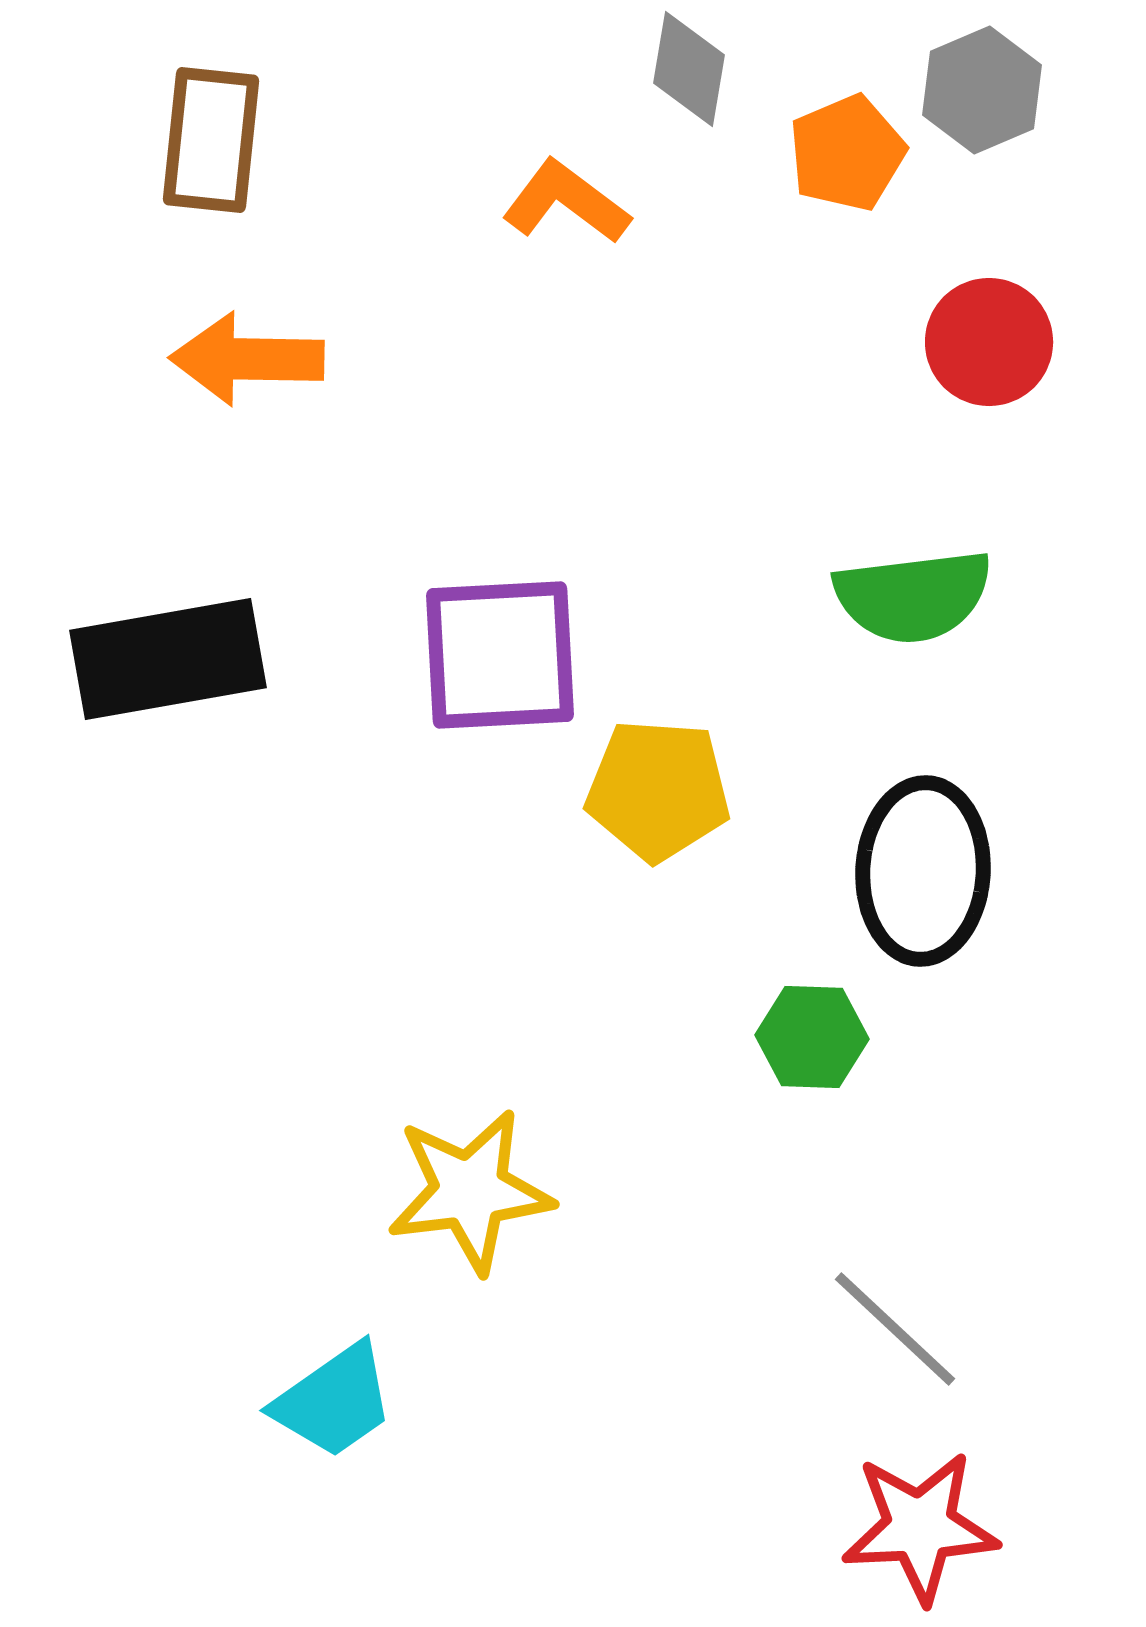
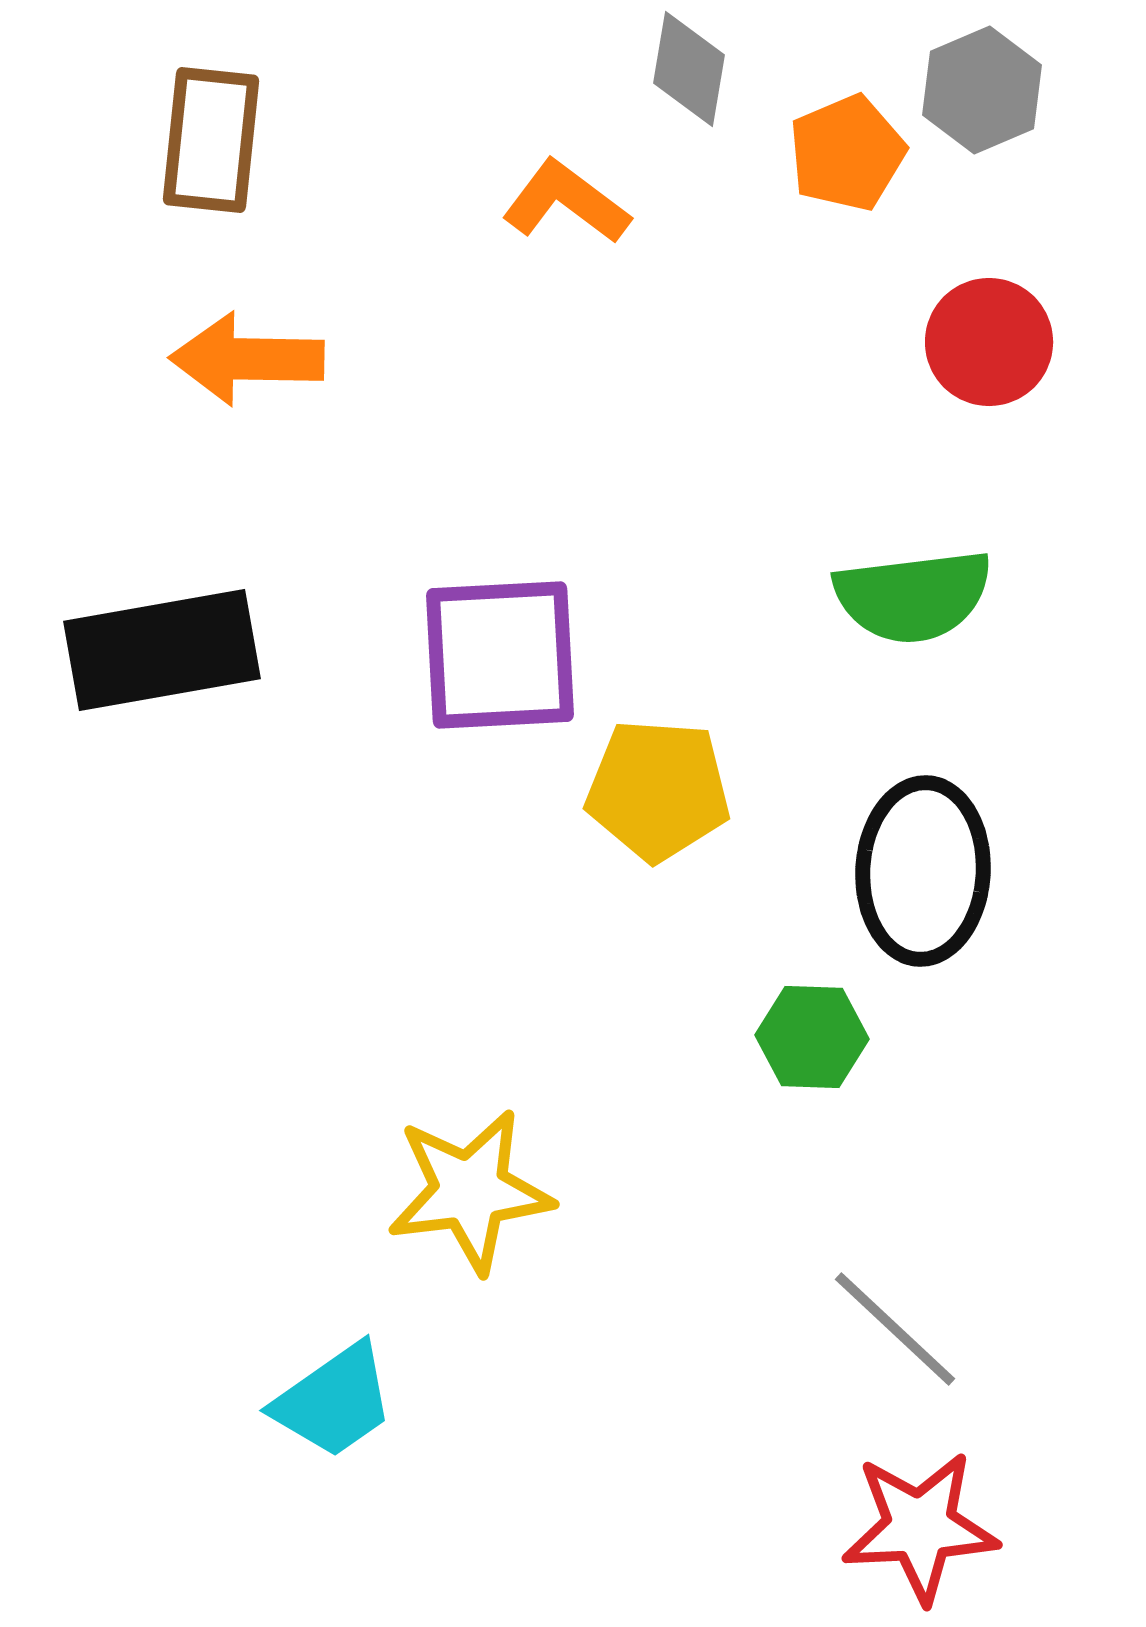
black rectangle: moved 6 px left, 9 px up
